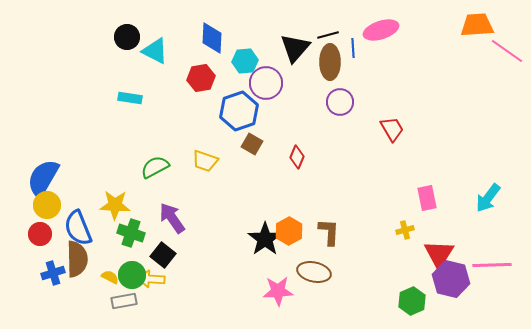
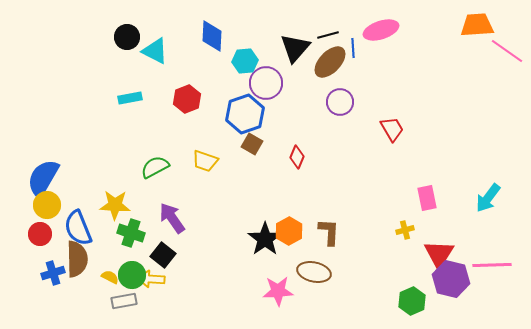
blue diamond at (212, 38): moved 2 px up
brown ellipse at (330, 62): rotated 44 degrees clockwise
red hexagon at (201, 78): moved 14 px left, 21 px down; rotated 12 degrees counterclockwise
cyan rectangle at (130, 98): rotated 20 degrees counterclockwise
blue hexagon at (239, 111): moved 6 px right, 3 px down
